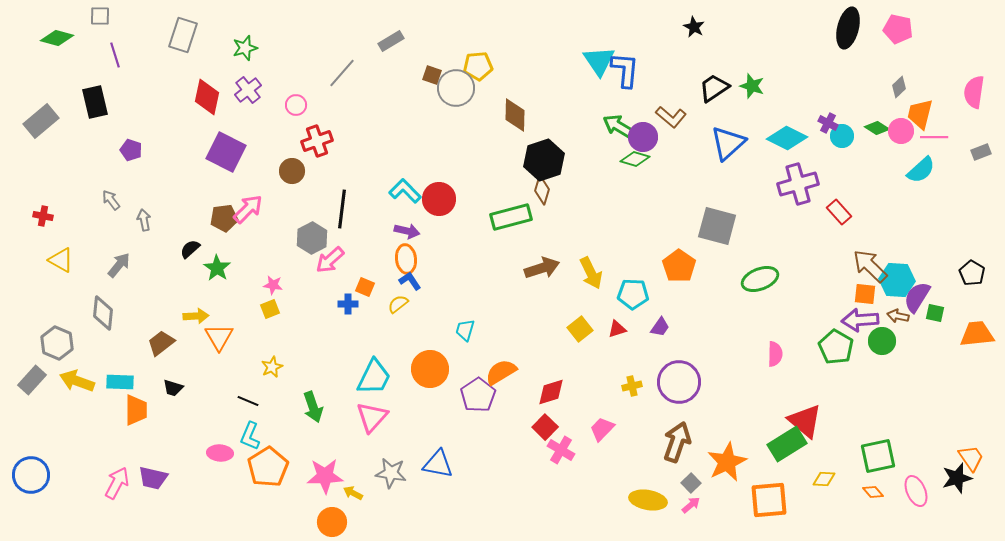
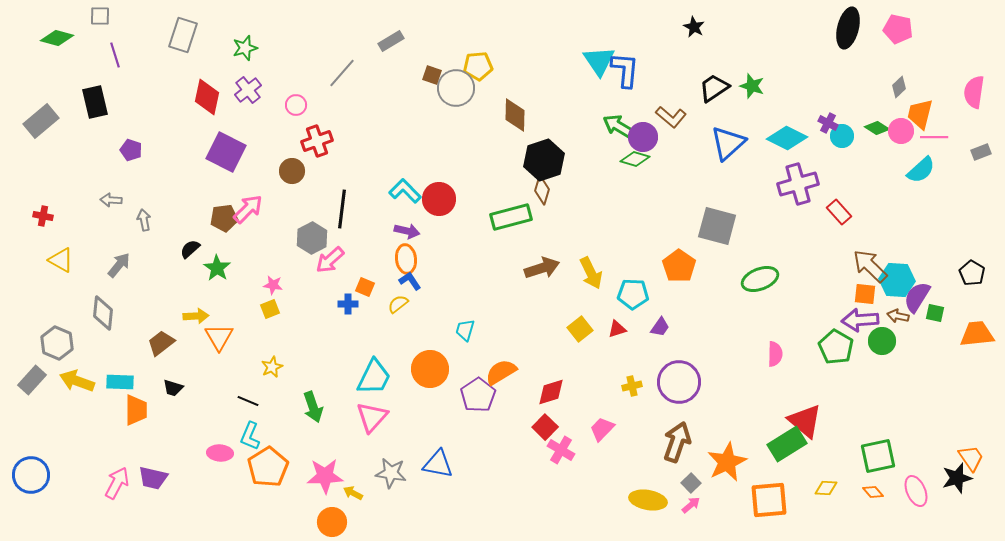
gray arrow at (111, 200): rotated 50 degrees counterclockwise
yellow diamond at (824, 479): moved 2 px right, 9 px down
